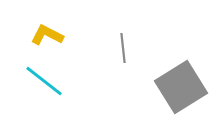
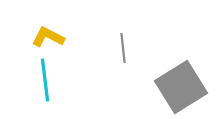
yellow L-shape: moved 1 px right, 2 px down
cyan line: moved 1 px right, 1 px up; rotated 45 degrees clockwise
